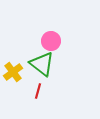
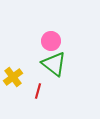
green triangle: moved 12 px right
yellow cross: moved 5 px down
